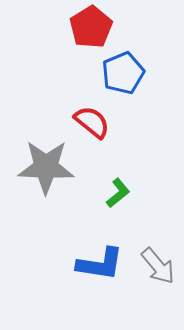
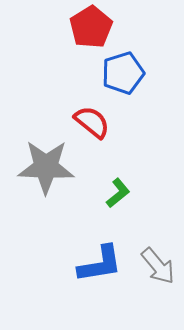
blue pentagon: rotated 6 degrees clockwise
blue L-shape: rotated 18 degrees counterclockwise
